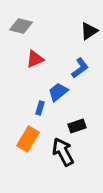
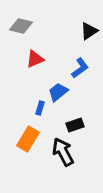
black rectangle: moved 2 px left, 1 px up
